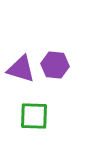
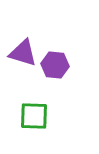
purple triangle: moved 2 px right, 16 px up
